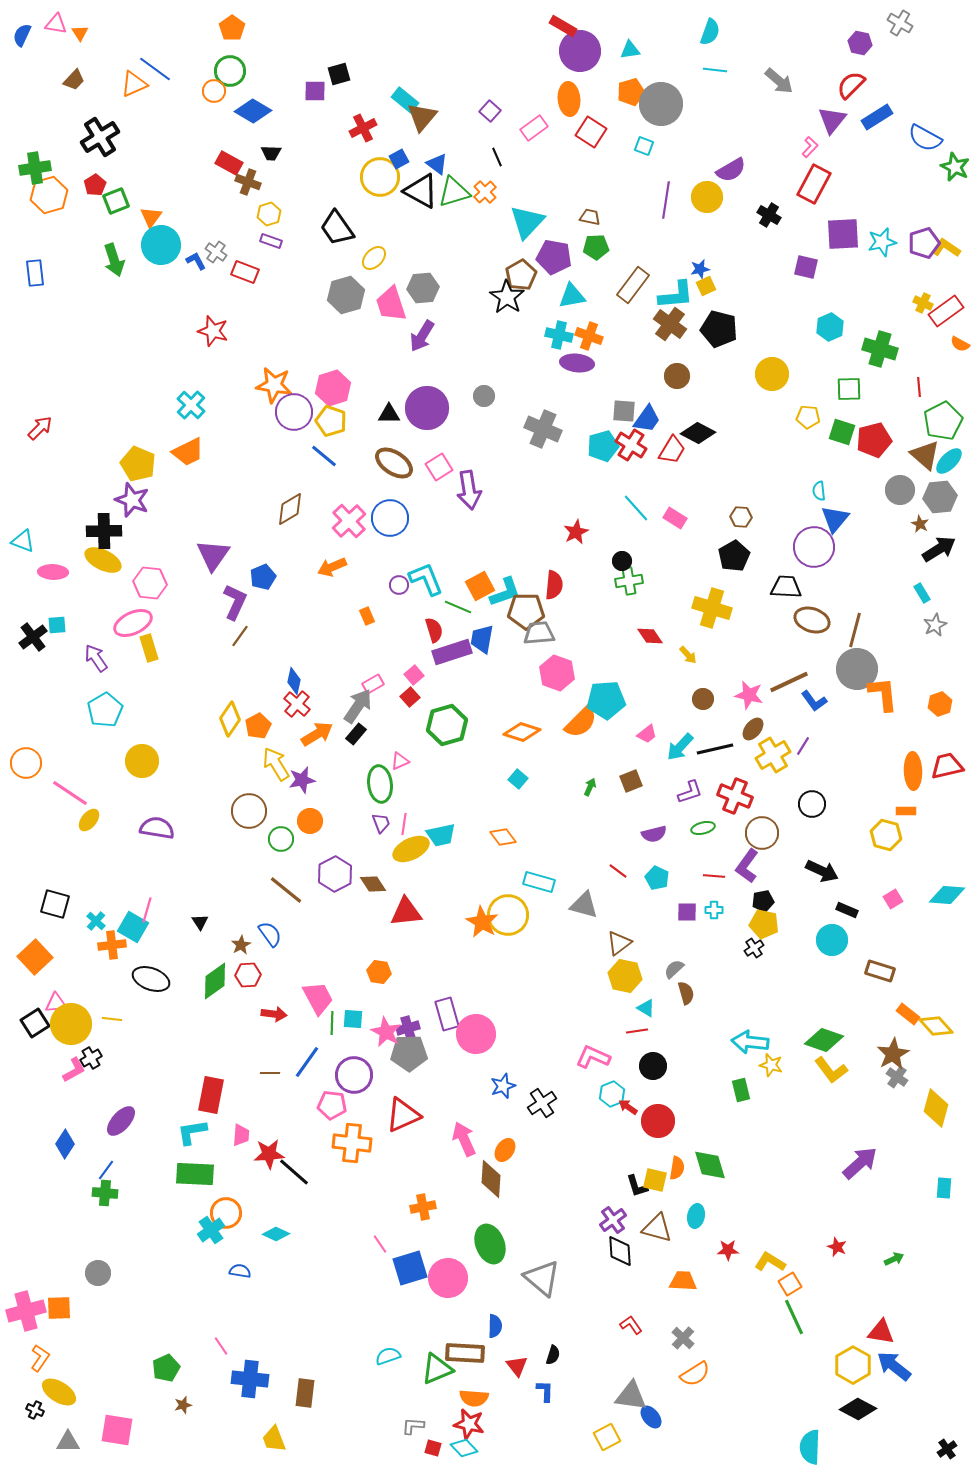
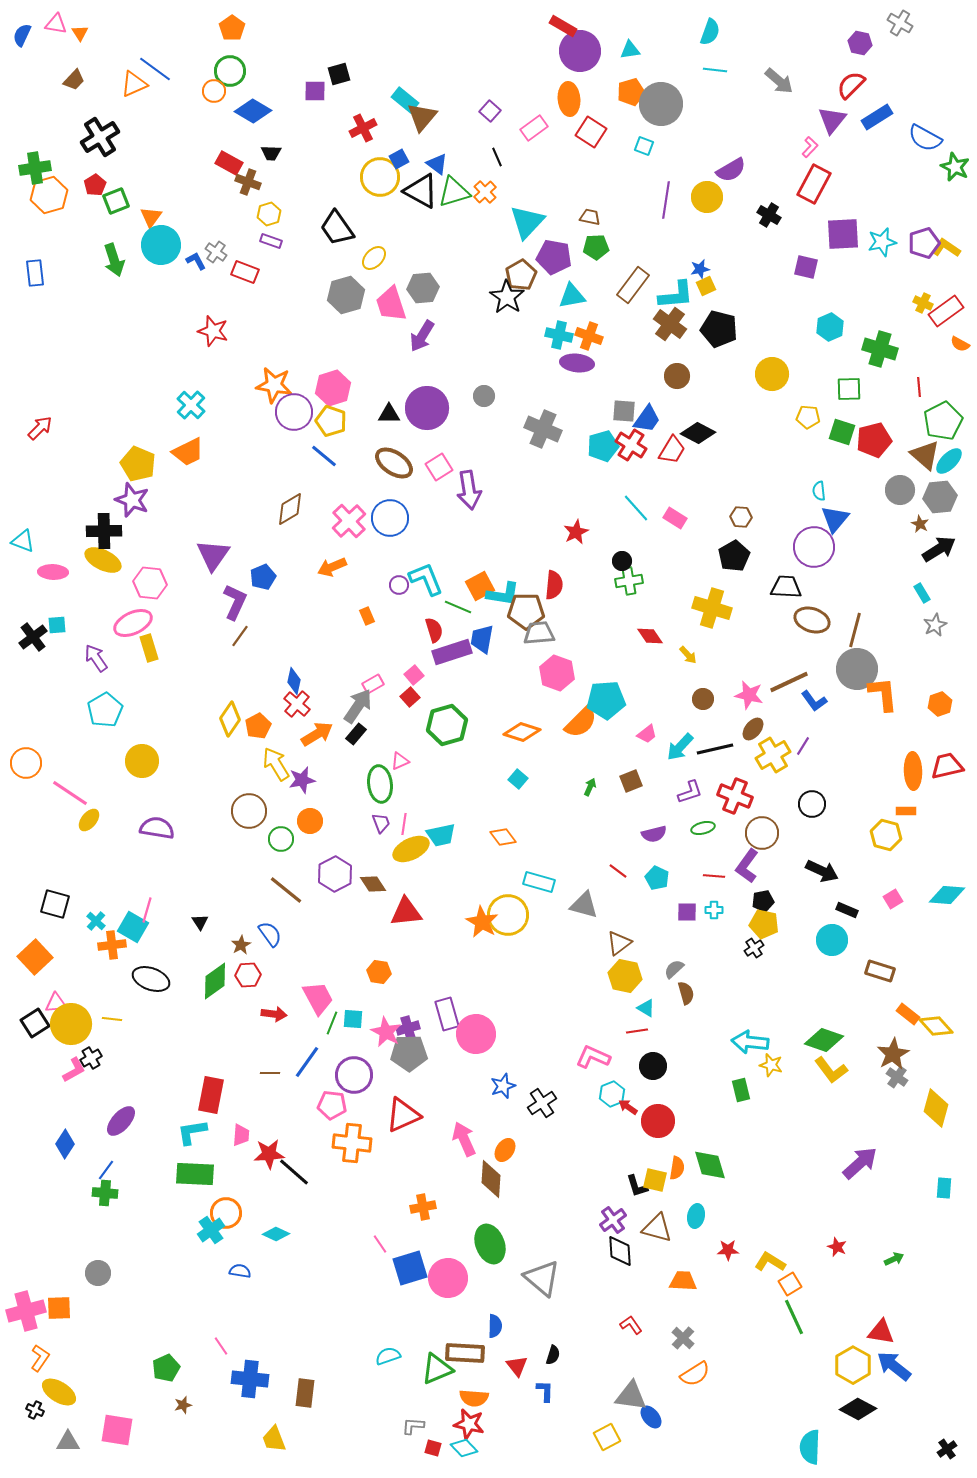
cyan L-shape at (505, 592): moved 2 px left, 2 px down; rotated 28 degrees clockwise
green line at (332, 1023): rotated 20 degrees clockwise
